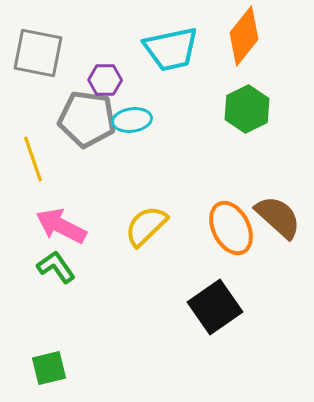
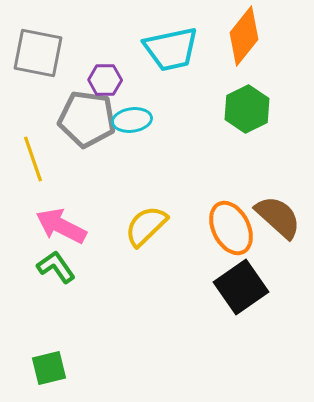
black square: moved 26 px right, 20 px up
